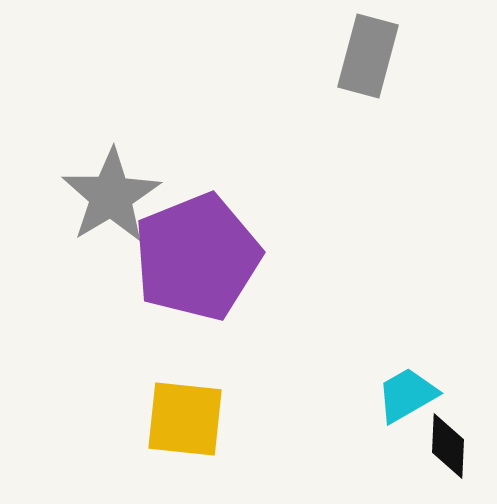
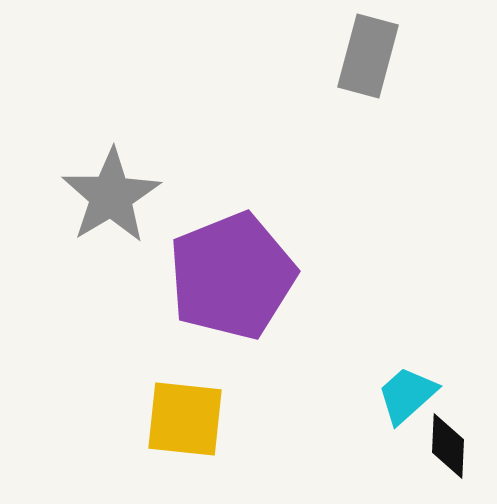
purple pentagon: moved 35 px right, 19 px down
cyan trapezoid: rotated 12 degrees counterclockwise
